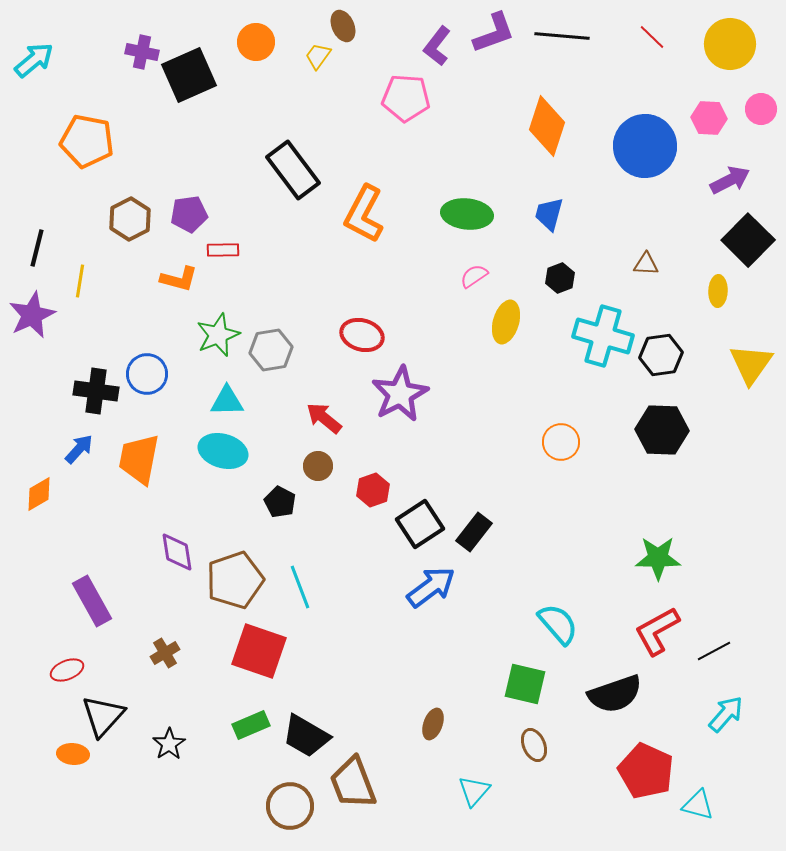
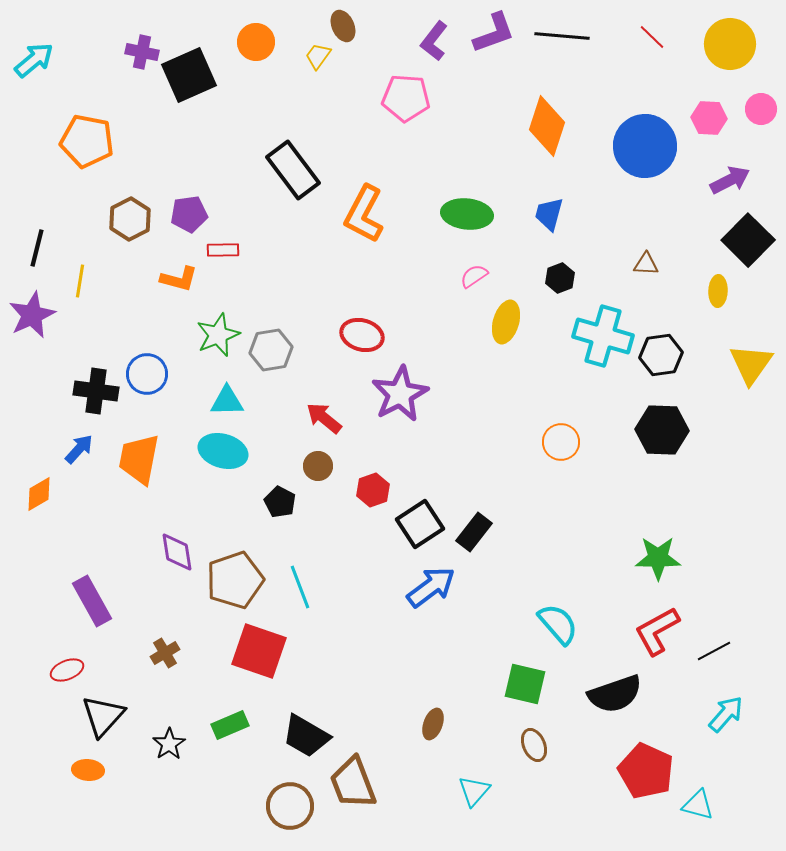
purple L-shape at (437, 46): moved 3 px left, 5 px up
green rectangle at (251, 725): moved 21 px left
orange ellipse at (73, 754): moved 15 px right, 16 px down
